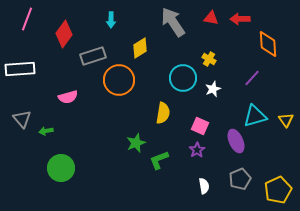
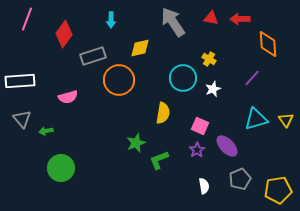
yellow diamond: rotated 20 degrees clockwise
white rectangle: moved 12 px down
cyan triangle: moved 1 px right, 3 px down
purple ellipse: moved 9 px left, 5 px down; rotated 20 degrees counterclockwise
yellow pentagon: rotated 16 degrees clockwise
